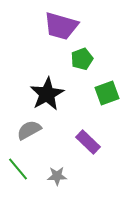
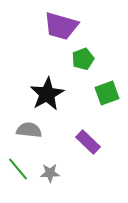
green pentagon: moved 1 px right
gray semicircle: rotated 35 degrees clockwise
gray star: moved 7 px left, 3 px up
